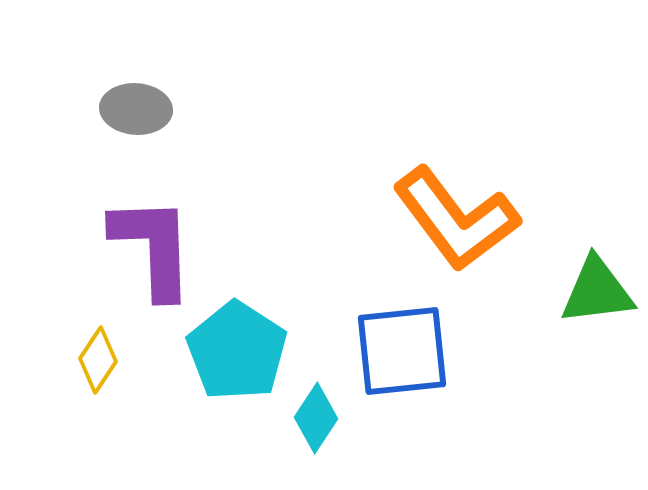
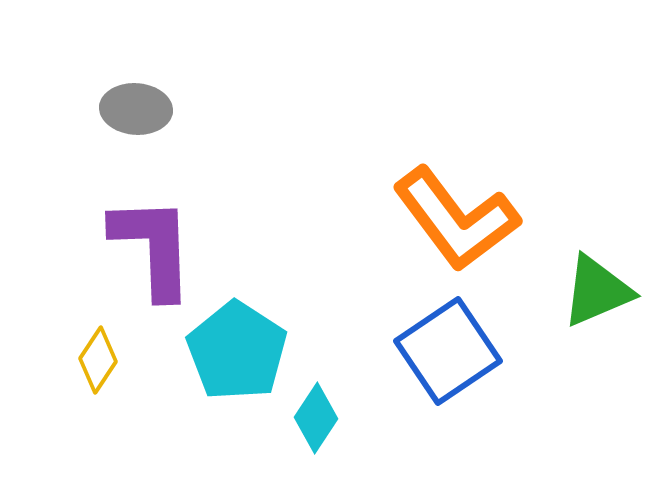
green triangle: rotated 16 degrees counterclockwise
blue square: moved 46 px right; rotated 28 degrees counterclockwise
